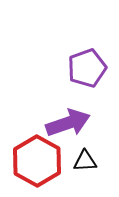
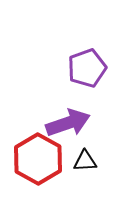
red hexagon: moved 1 px right, 2 px up
